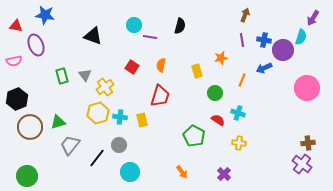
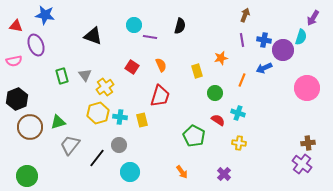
orange semicircle at (161, 65): rotated 144 degrees clockwise
